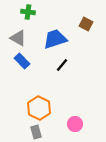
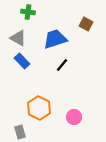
pink circle: moved 1 px left, 7 px up
gray rectangle: moved 16 px left
